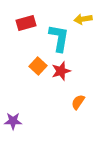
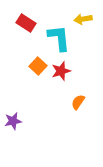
red rectangle: rotated 48 degrees clockwise
cyan L-shape: rotated 16 degrees counterclockwise
purple star: rotated 12 degrees counterclockwise
